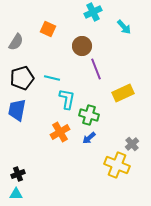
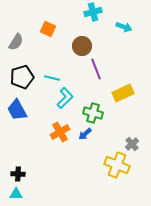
cyan cross: rotated 12 degrees clockwise
cyan arrow: rotated 28 degrees counterclockwise
black pentagon: moved 1 px up
cyan L-shape: moved 2 px left, 1 px up; rotated 35 degrees clockwise
blue trapezoid: rotated 40 degrees counterclockwise
green cross: moved 4 px right, 2 px up
blue arrow: moved 4 px left, 4 px up
black cross: rotated 24 degrees clockwise
